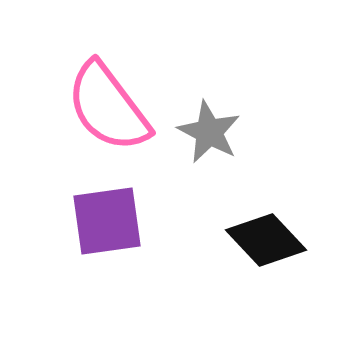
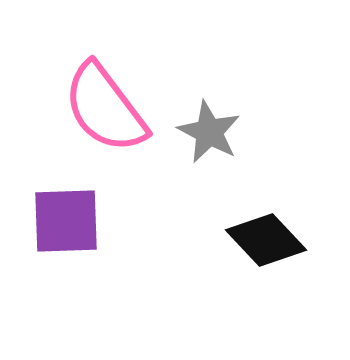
pink semicircle: moved 3 px left, 1 px down
purple square: moved 41 px left; rotated 6 degrees clockwise
